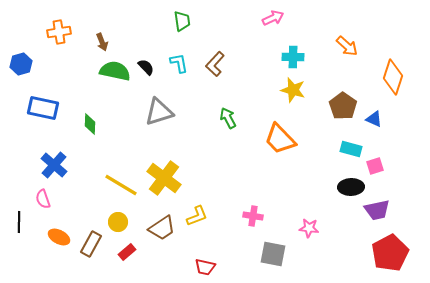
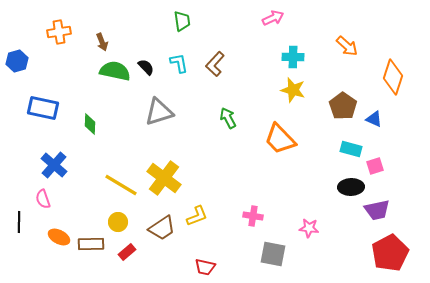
blue hexagon: moved 4 px left, 3 px up
brown rectangle: rotated 60 degrees clockwise
